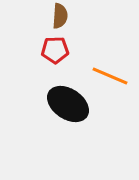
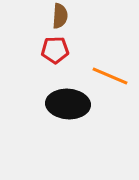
black ellipse: rotated 30 degrees counterclockwise
